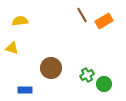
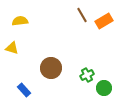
green circle: moved 4 px down
blue rectangle: moved 1 px left; rotated 48 degrees clockwise
